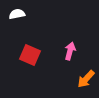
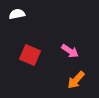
pink arrow: rotated 108 degrees clockwise
orange arrow: moved 10 px left, 1 px down
